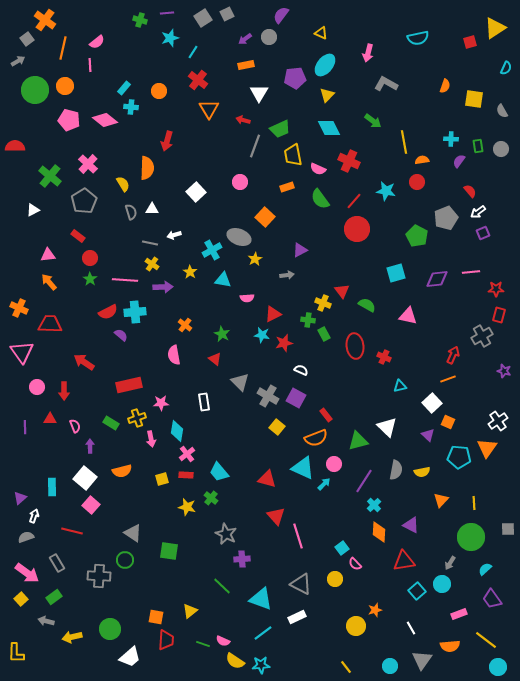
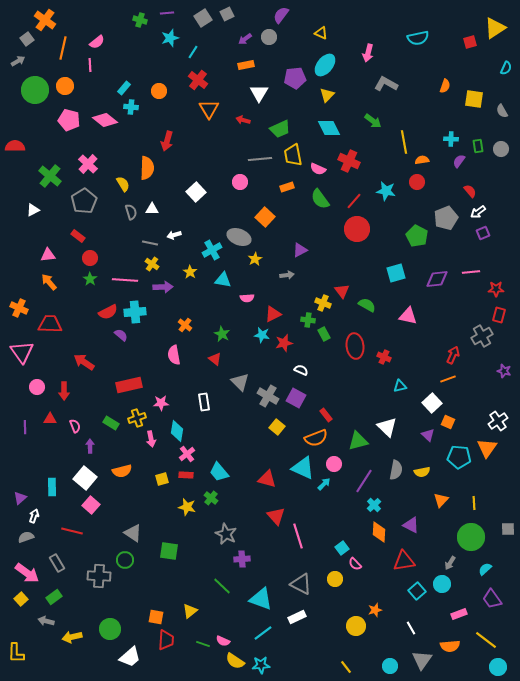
gray line at (255, 146): moved 5 px right, 13 px down; rotated 65 degrees clockwise
